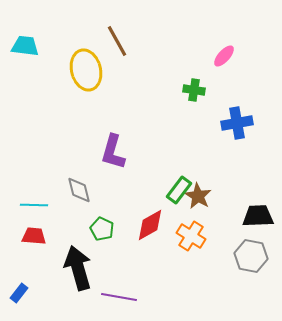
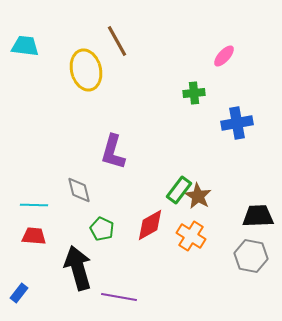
green cross: moved 3 px down; rotated 15 degrees counterclockwise
